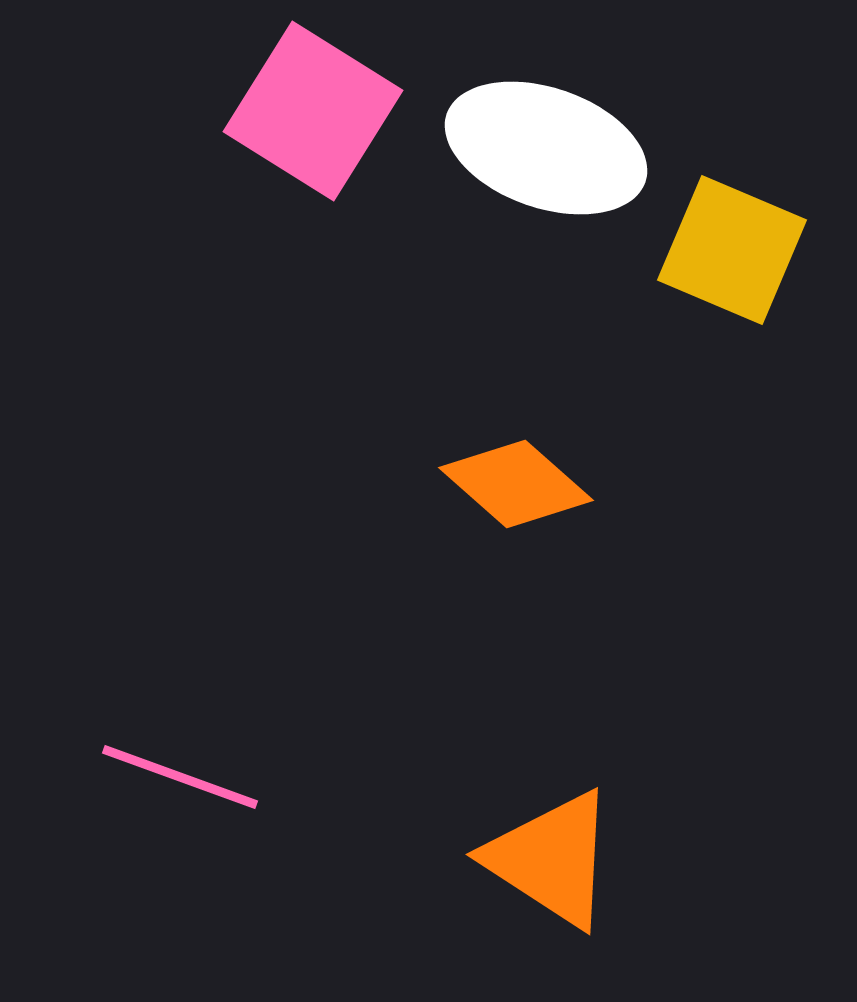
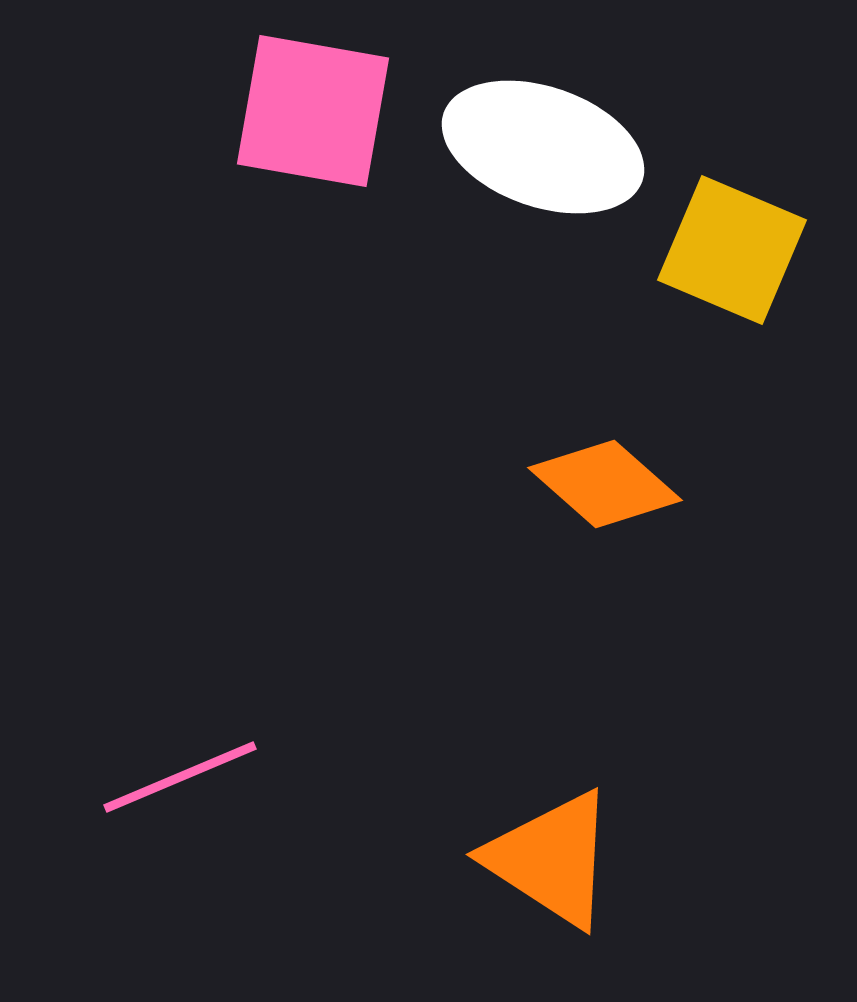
pink square: rotated 22 degrees counterclockwise
white ellipse: moved 3 px left, 1 px up
orange diamond: moved 89 px right
pink line: rotated 43 degrees counterclockwise
